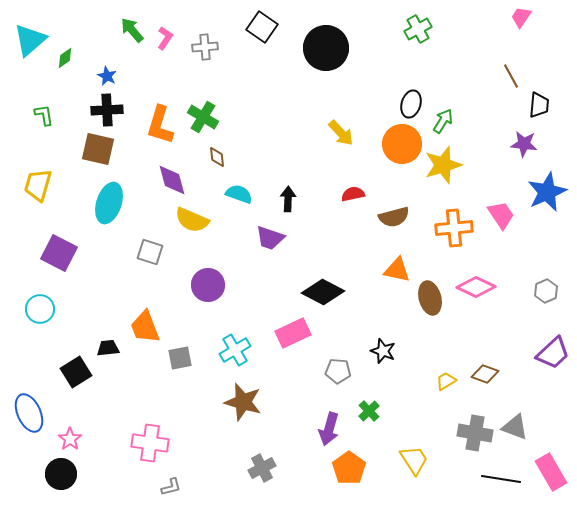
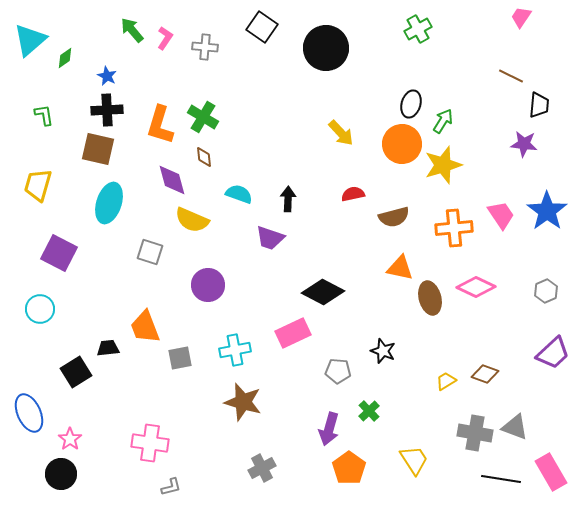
gray cross at (205, 47): rotated 10 degrees clockwise
brown line at (511, 76): rotated 35 degrees counterclockwise
brown diamond at (217, 157): moved 13 px left
blue star at (547, 192): moved 19 px down; rotated 12 degrees counterclockwise
orange triangle at (397, 270): moved 3 px right, 2 px up
cyan cross at (235, 350): rotated 20 degrees clockwise
